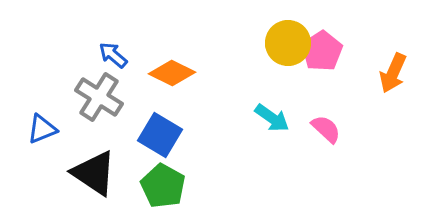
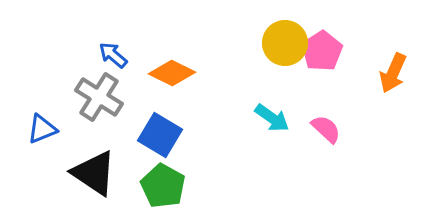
yellow circle: moved 3 px left
